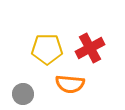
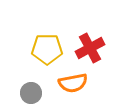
orange semicircle: moved 3 px right, 1 px up; rotated 16 degrees counterclockwise
gray circle: moved 8 px right, 1 px up
